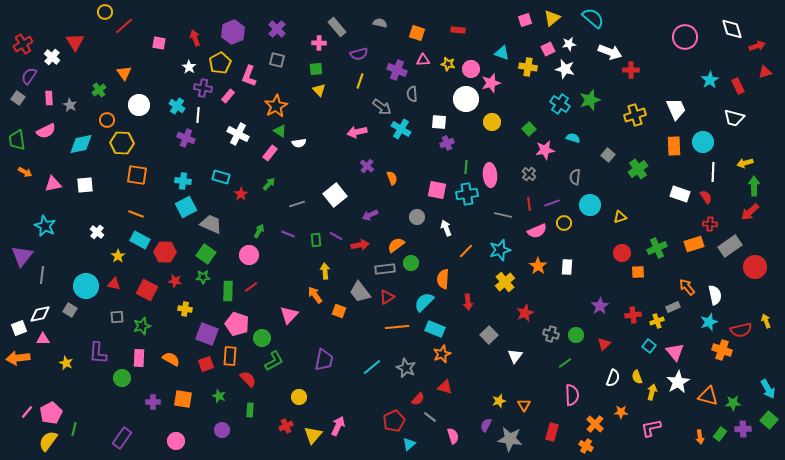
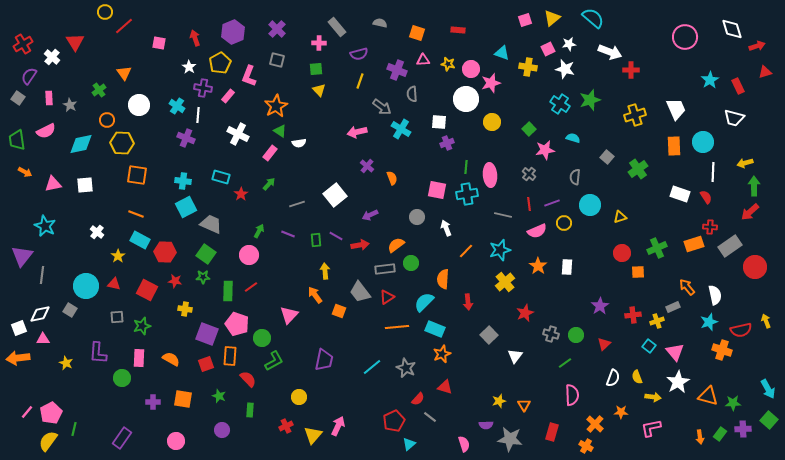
gray square at (608, 155): moved 1 px left, 2 px down
red cross at (710, 224): moved 3 px down
yellow arrow at (652, 392): moved 1 px right, 5 px down; rotated 84 degrees clockwise
purple semicircle at (486, 425): rotated 120 degrees counterclockwise
pink semicircle at (453, 436): moved 11 px right, 8 px down
